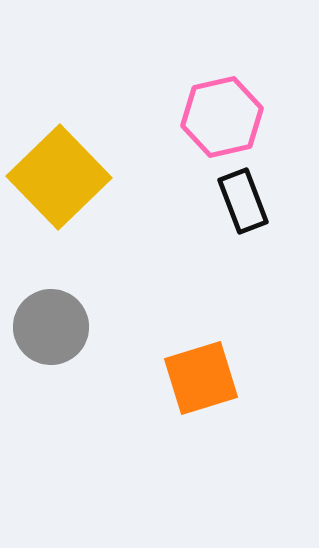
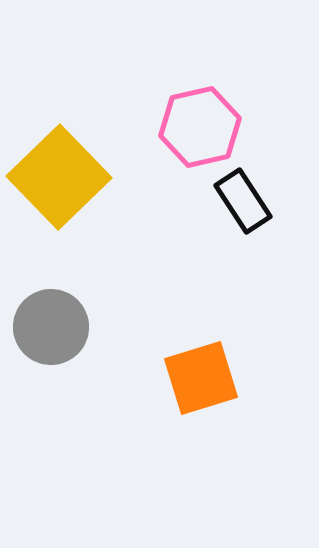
pink hexagon: moved 22 px left, 10 px down
black rectangle: rotated 12 degrees counterclockwise
